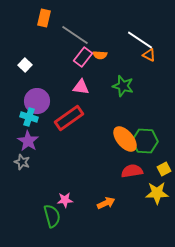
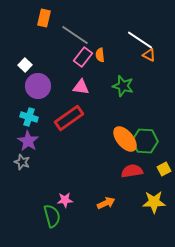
orange semicircle: rotated 80 degrees clockwise
purple circle: moved 1 px right, 15 px up
yellow star: moved 3 px left, 9 px down
